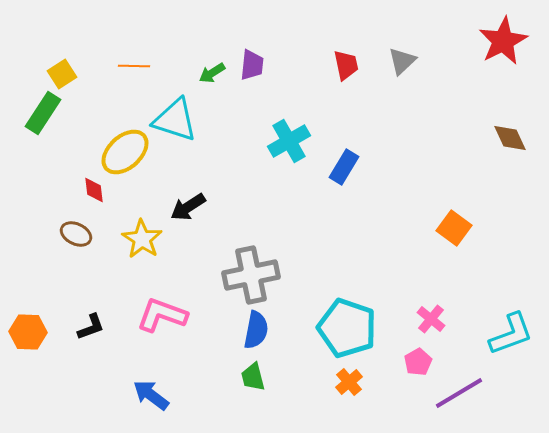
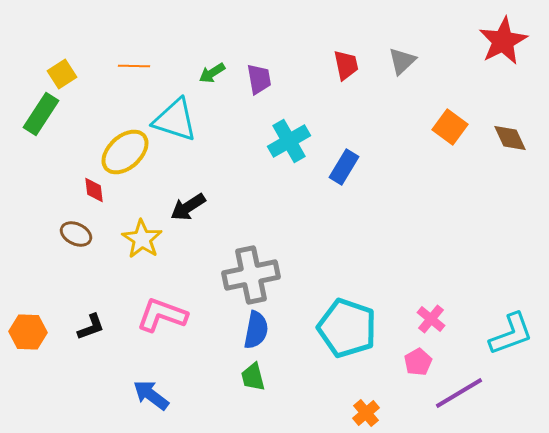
purple trapezoid: moved 7 px right, 14 px down; rotated 16 degrees counterclockwise
green rectangle: moved 2 px left, 1 px down
orange square: moved 4 px left, 101 px up
orange cross: moved 17 px right, 31 px down
